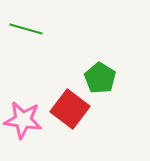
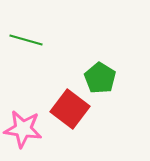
green line: moved 11 px down
pink star: moved 9 px down
